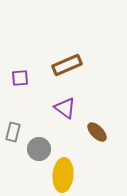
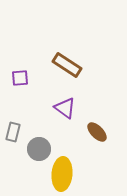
brown rectangle: rotated 56 degrees clockwise
yellow ellipse: moved 1 px left, 1 px up
